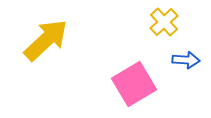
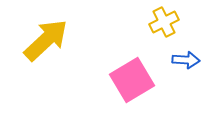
yellow cross: rotated 16 degrees clockwise
pink square: moved 2 px left, 4 px up
